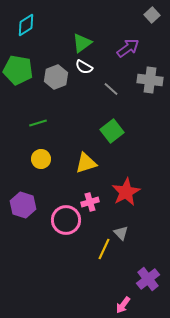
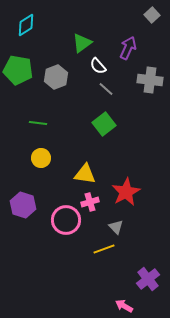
purple arrow: rotated 30 degrees counterclockwise
white semicircle: moved 14 px right, 1 px up; rotated 18 degrees clockwise
gray line: moved 5 px left
green line: rotated 24 degrees clockwise
green square: moved 8 px left, 7 px up
yellow circle: moved 1 px up
yellow triangle: moved 1 px left, 11 px down; rotated 25 degrees clockwise
gray triangle: moved 5 px left, 6 px up
yellow line: rotated 45 degrees clockwise
pink arrow: moved 1 px right, 1 px down; rotated 84 degrees clockwise
